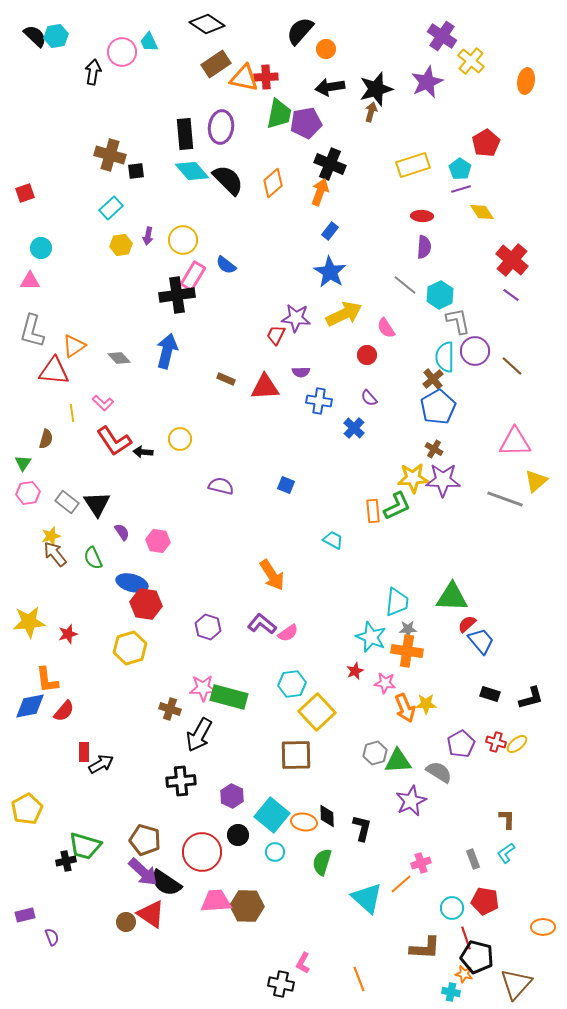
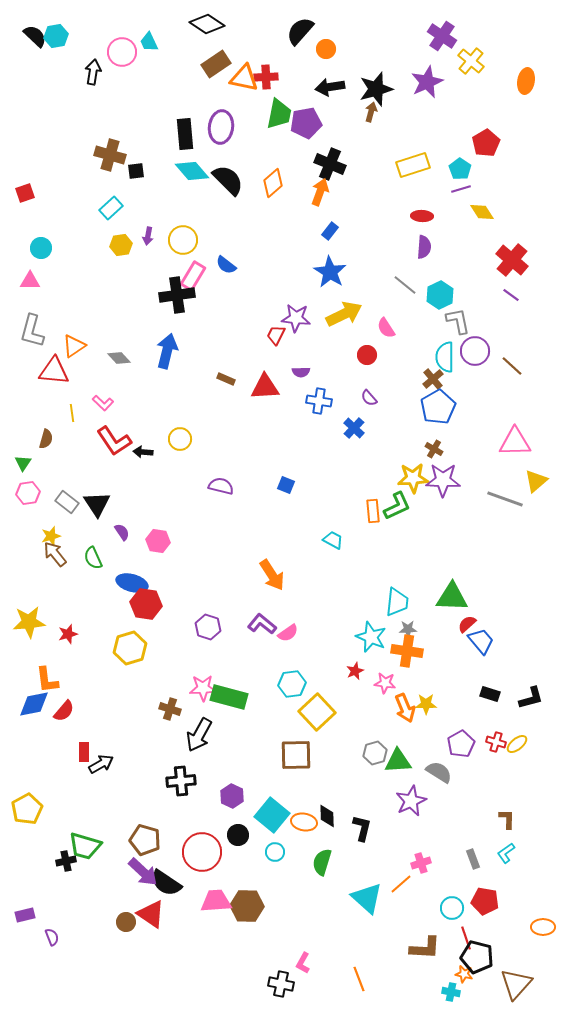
blue diamond at (30, 706): moved 4 px right, 2 px up
